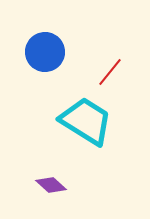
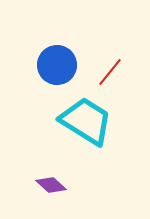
blue circle: moved 12 px right, 13 px down
